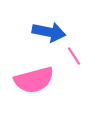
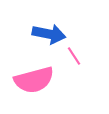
blue arrow: moved 2 px down
